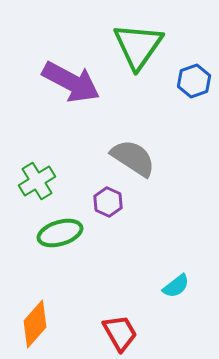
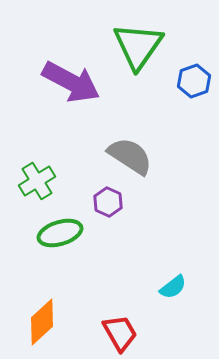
gray semicircle: moved 3 px left, 2 px up
cyan semicircle: moved 3 px left, 1 px down
orange diamond: moved 7 px right, 2 px up; rotated 6 degrees clockwise
